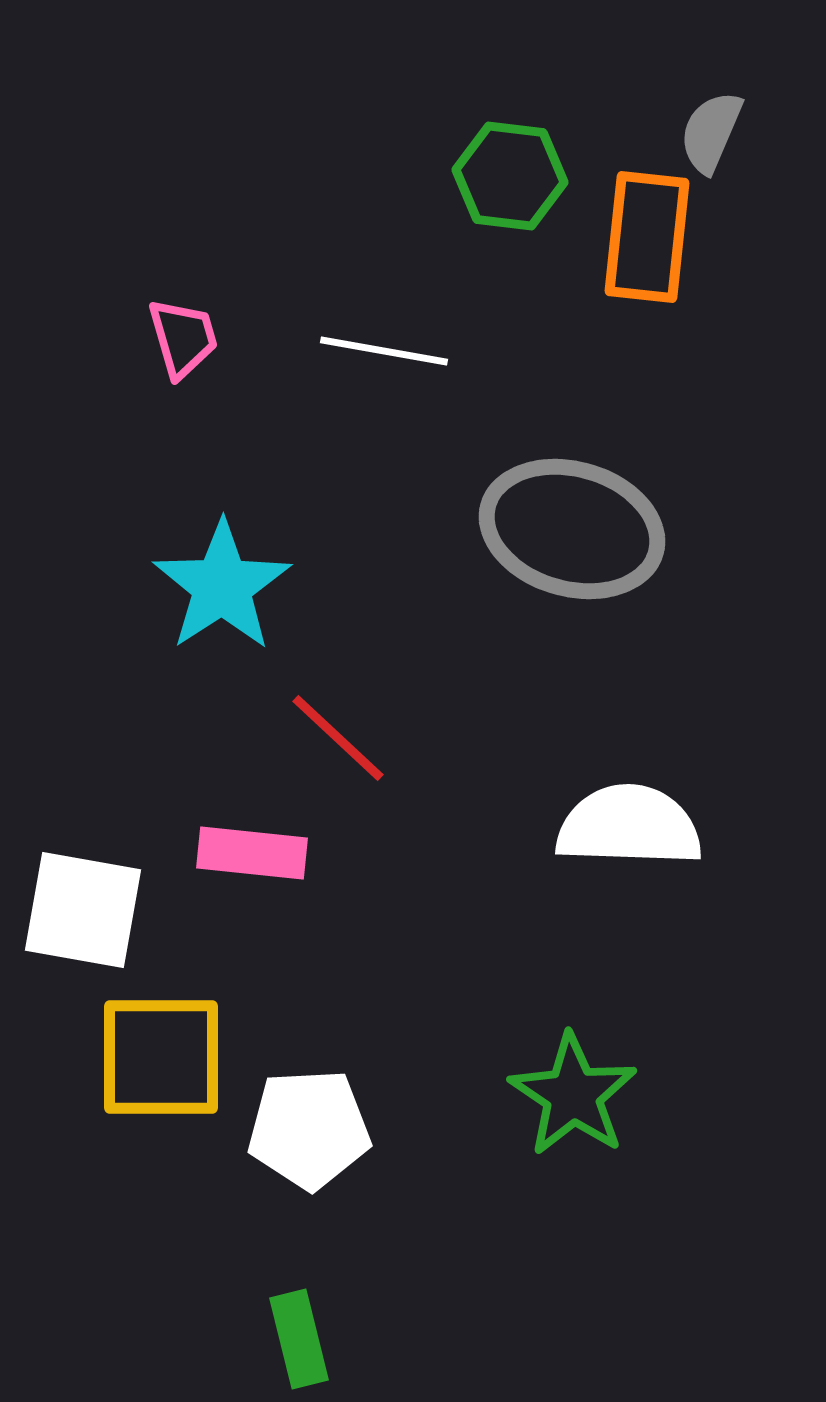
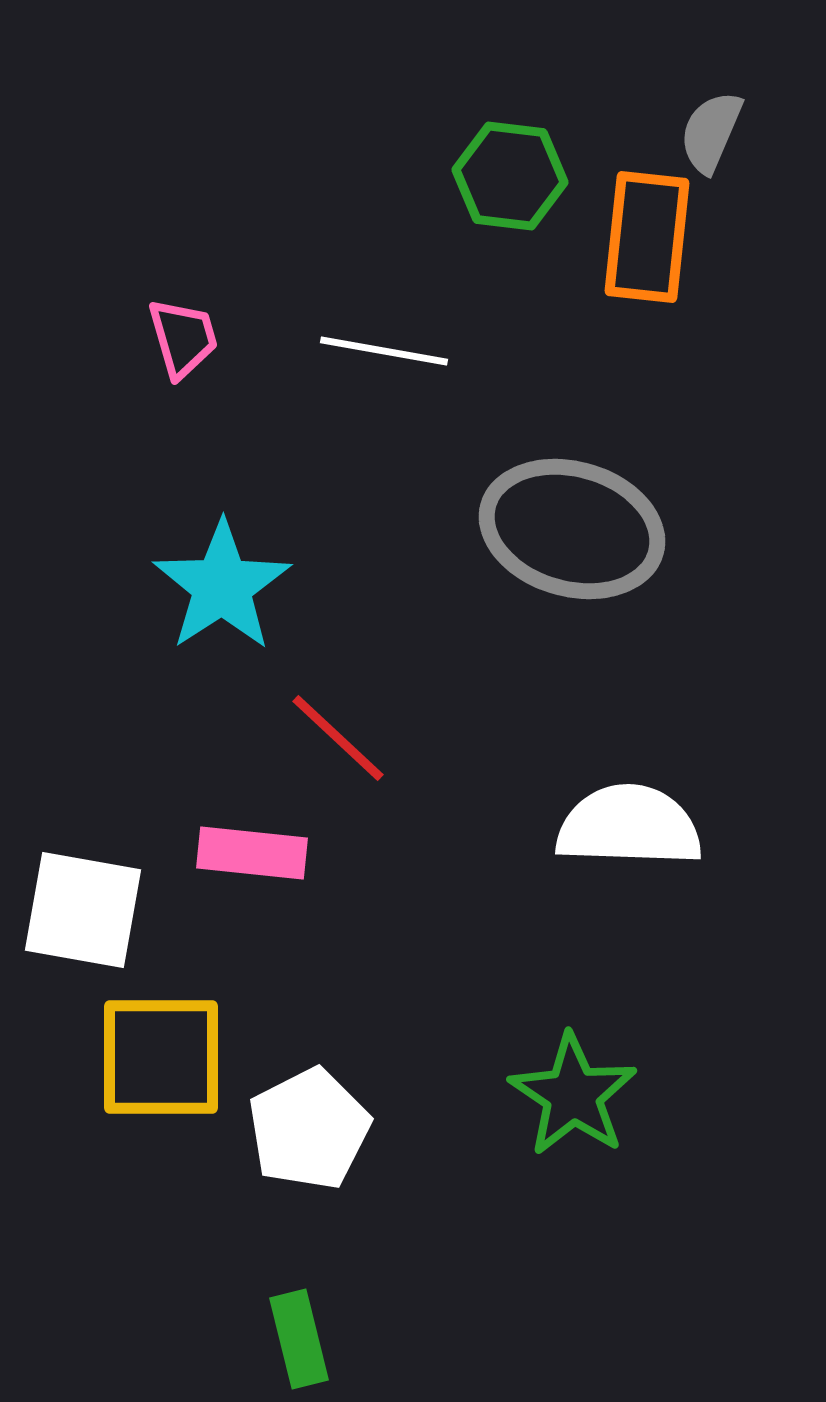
white pentagon: rotated 24 degrees counterclockwise
